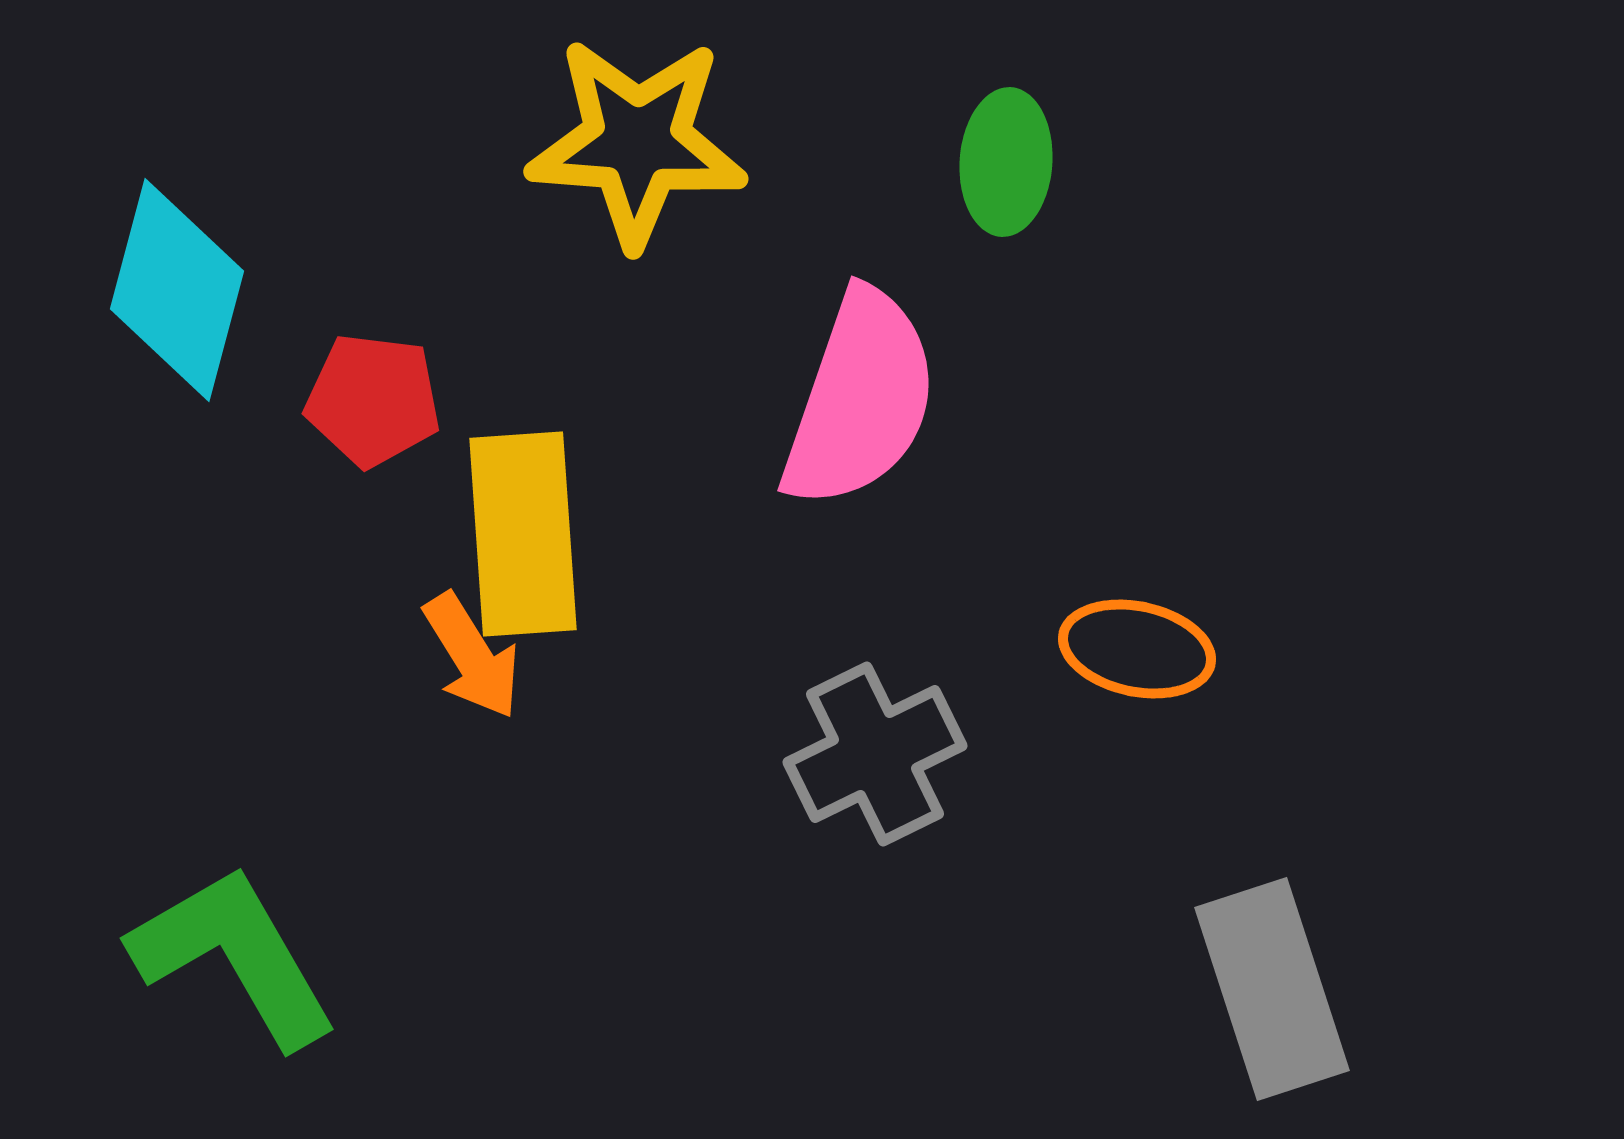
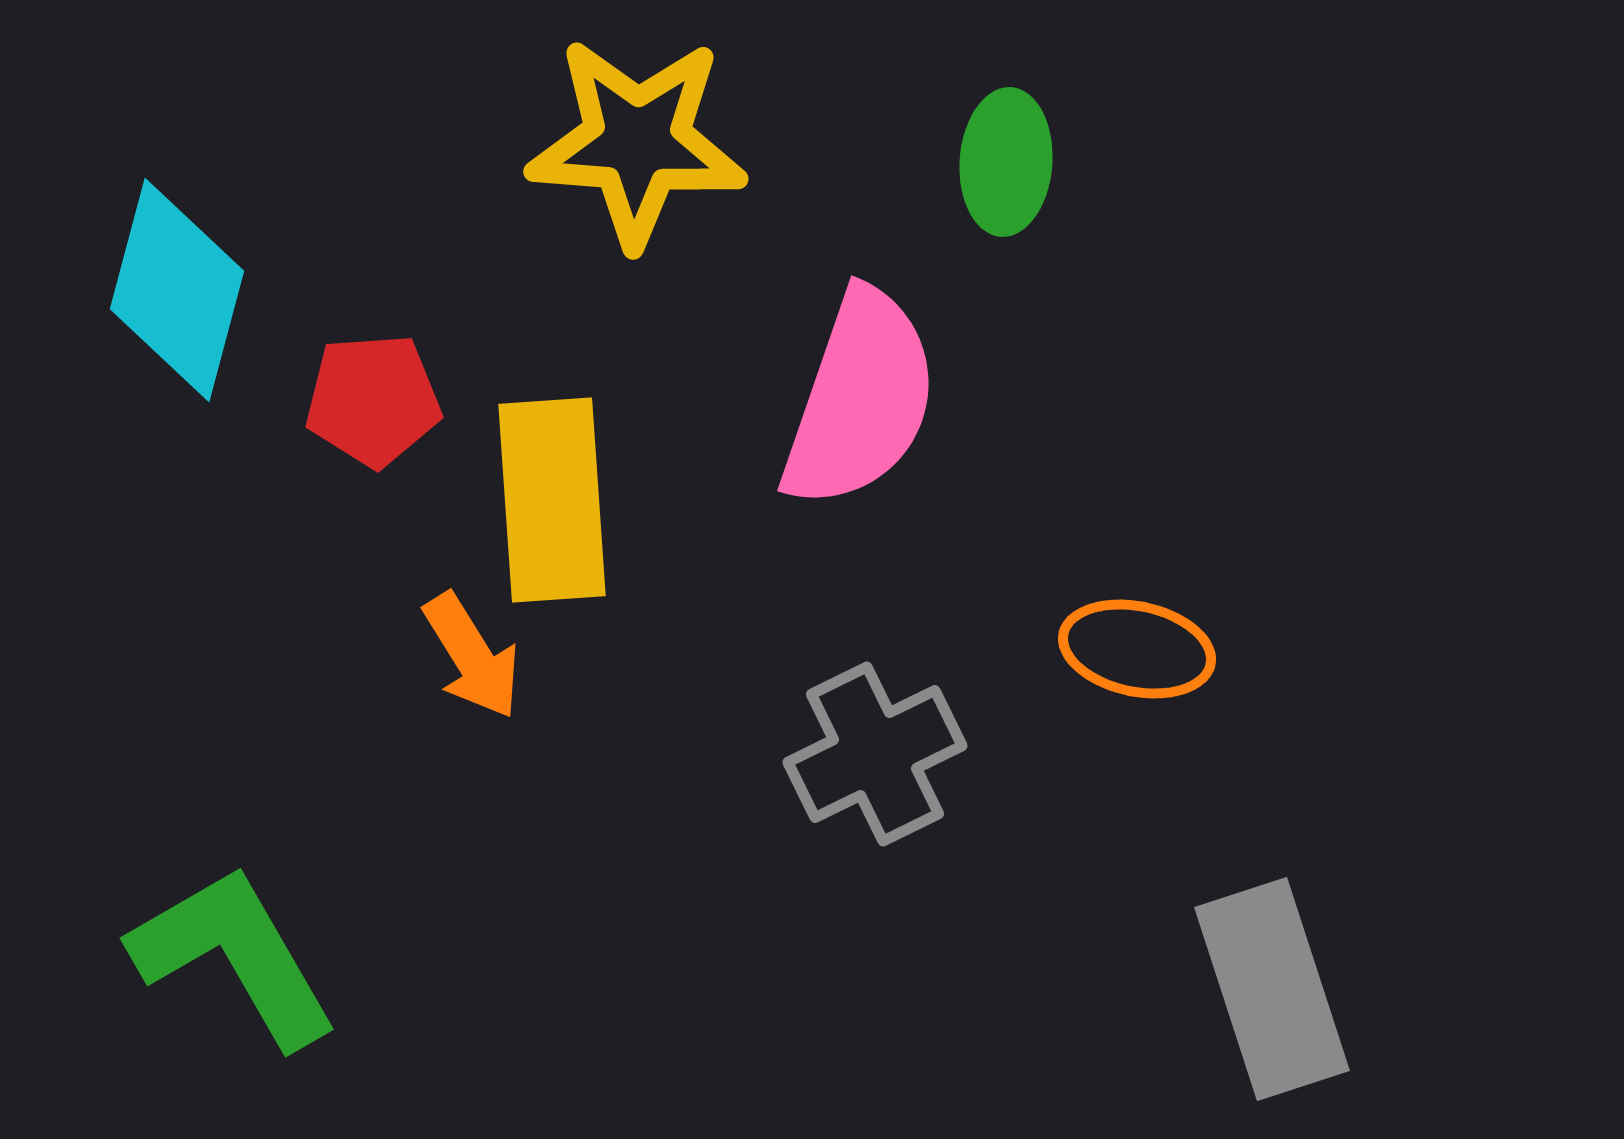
red pentagon: rotated 11 degrees counterclockwise
yellow rectangle: moved 29 px right, 34 px up
